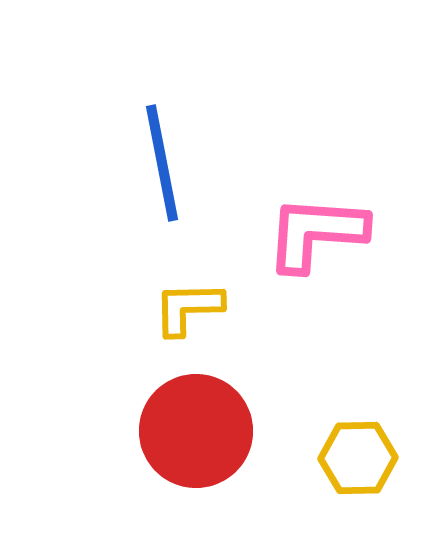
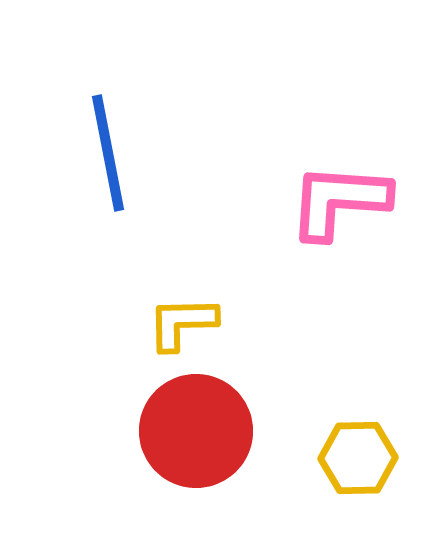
blue line: moved 54 px left, 10 px up
pink L-shape: moved 23 px right, 32 px up
yellow L-shape: moved 6 px left, 15 px down
